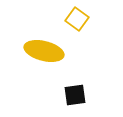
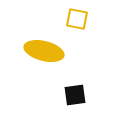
yellow square: rotated 25 degrees counterclockwise
